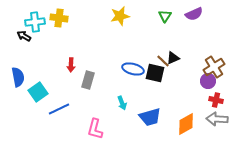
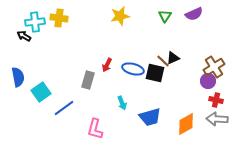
red arrow: moved 36 px right; rotated 24 degrees clockwise
cyan square: moved 3 px right
blue line: moved 5 px right, 1 px up; rotated 10 degrees counterclockwise
